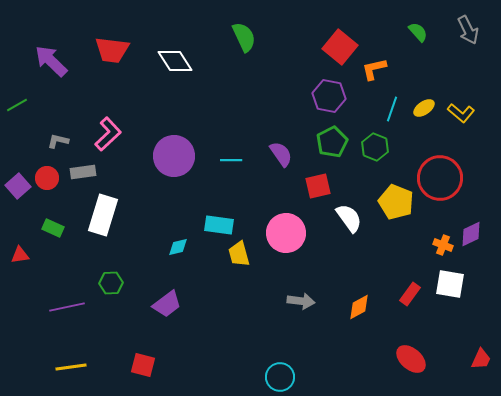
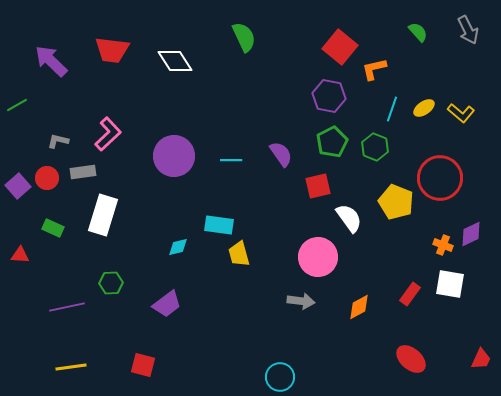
pink circle at (286, 233): moved 32 px right, 24 px down
red triangle at (20, 255): rotated 12 degrees clockwise
